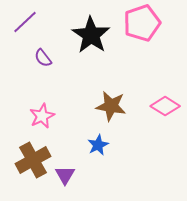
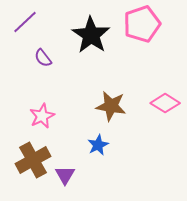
pink pentagon: moved 1 px down
pink diamond: moved 3 px up
